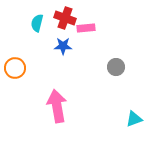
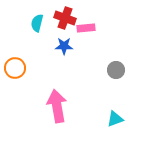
blue star: moved 1 px right
gray circle: moved 3 px down
cyan triangle: moved 19 px left
